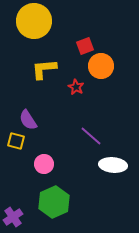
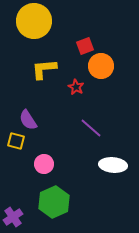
purple line: moved 8 px up
